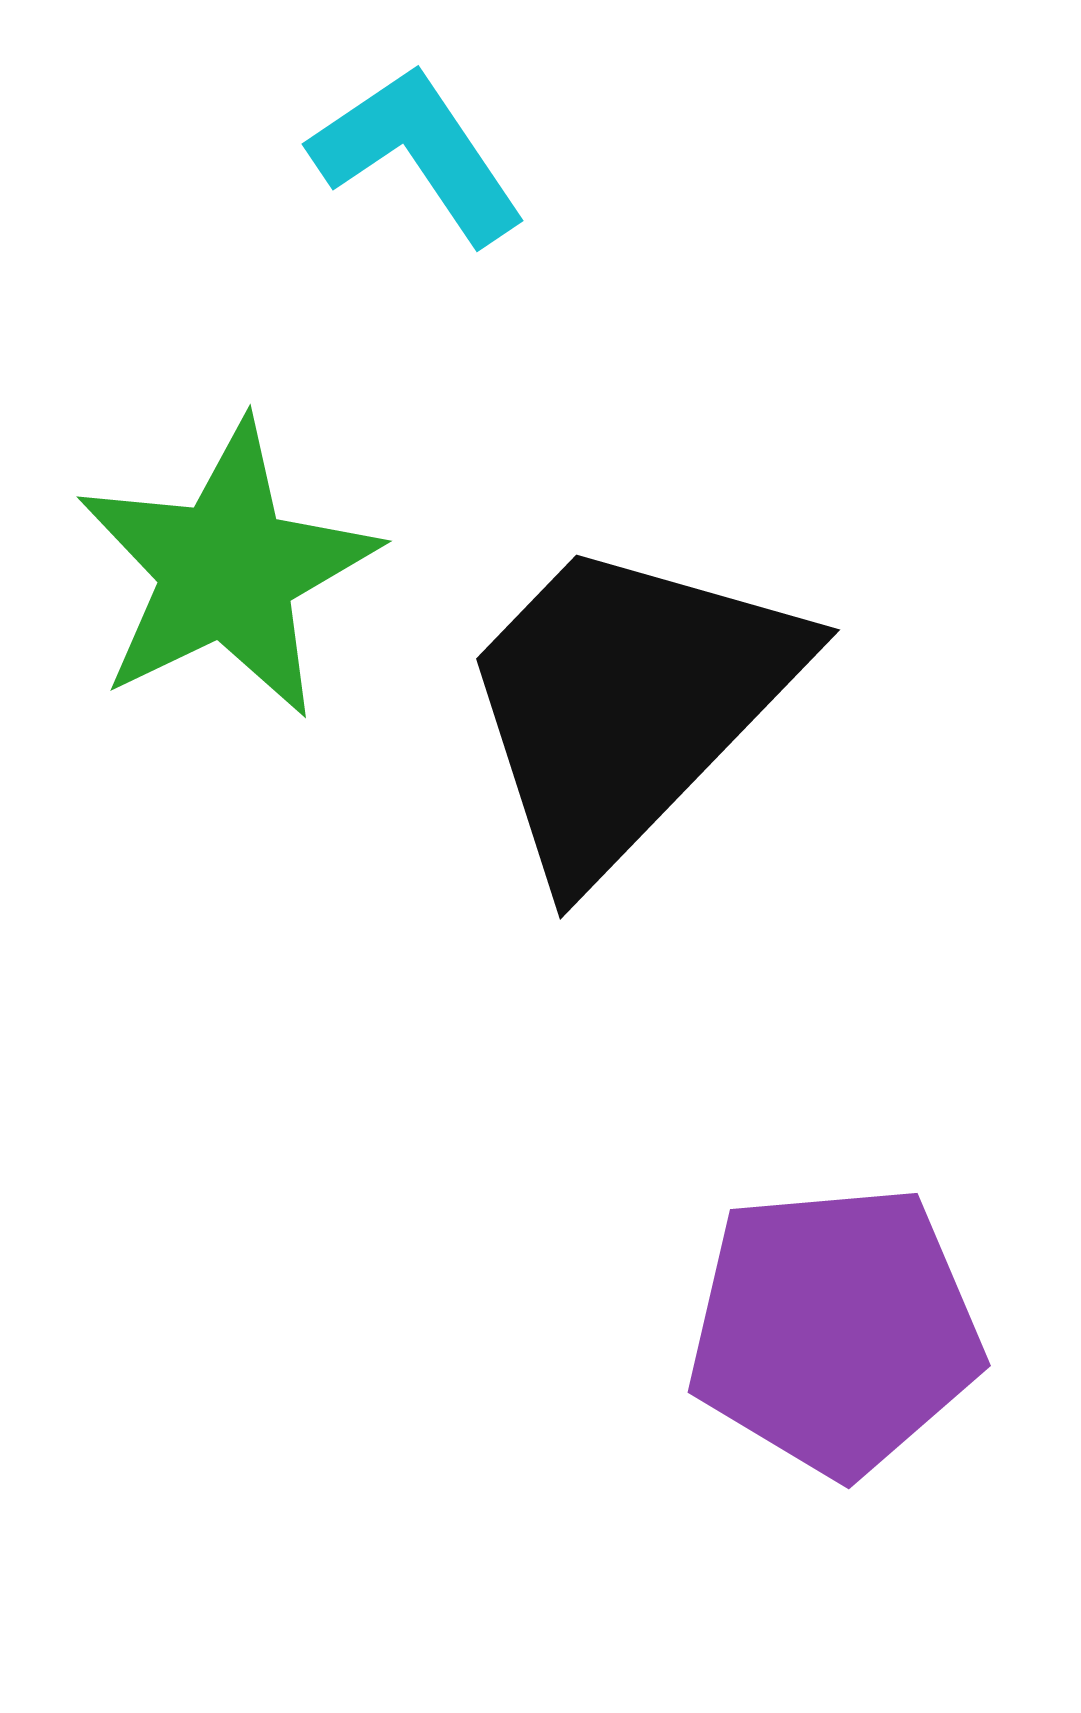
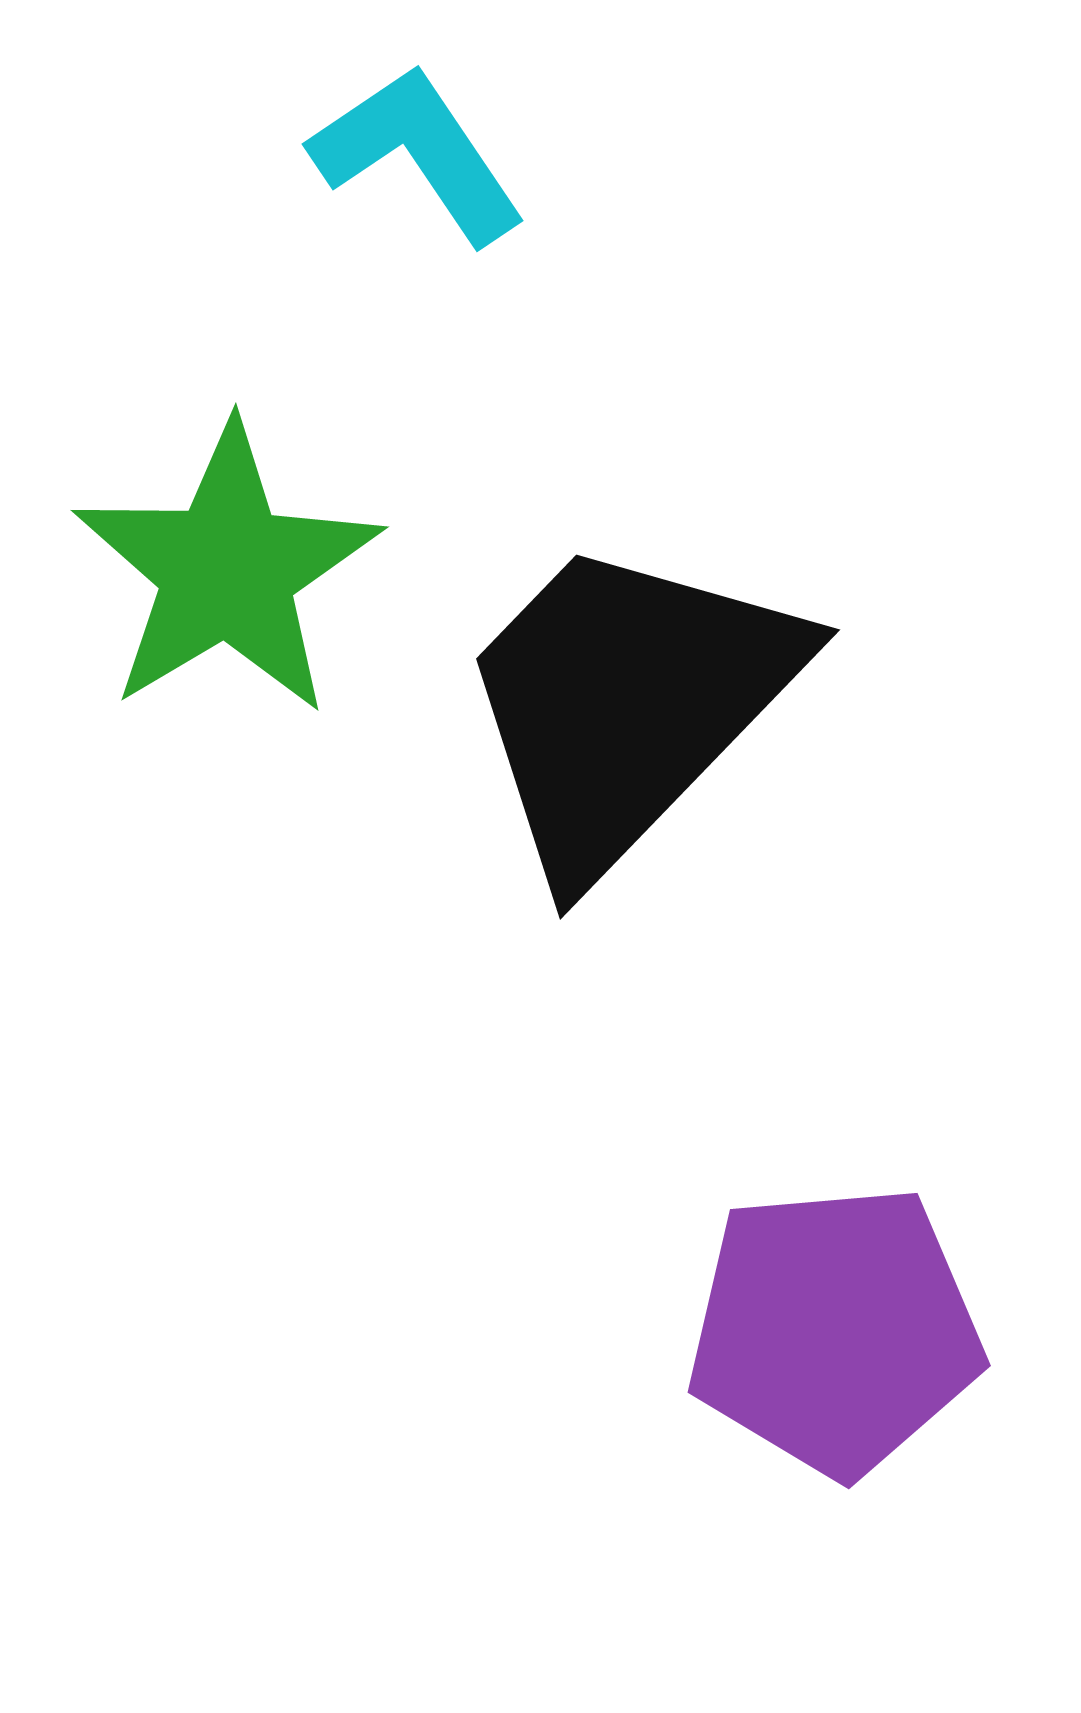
green star: rotated 5 degrees counterclockwise
